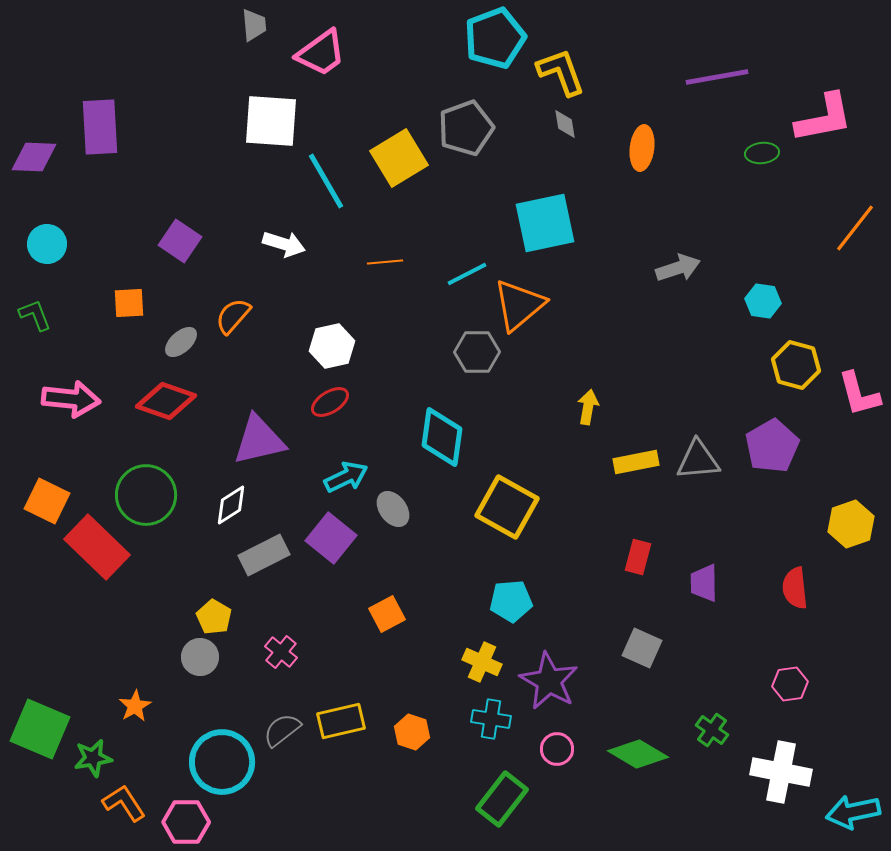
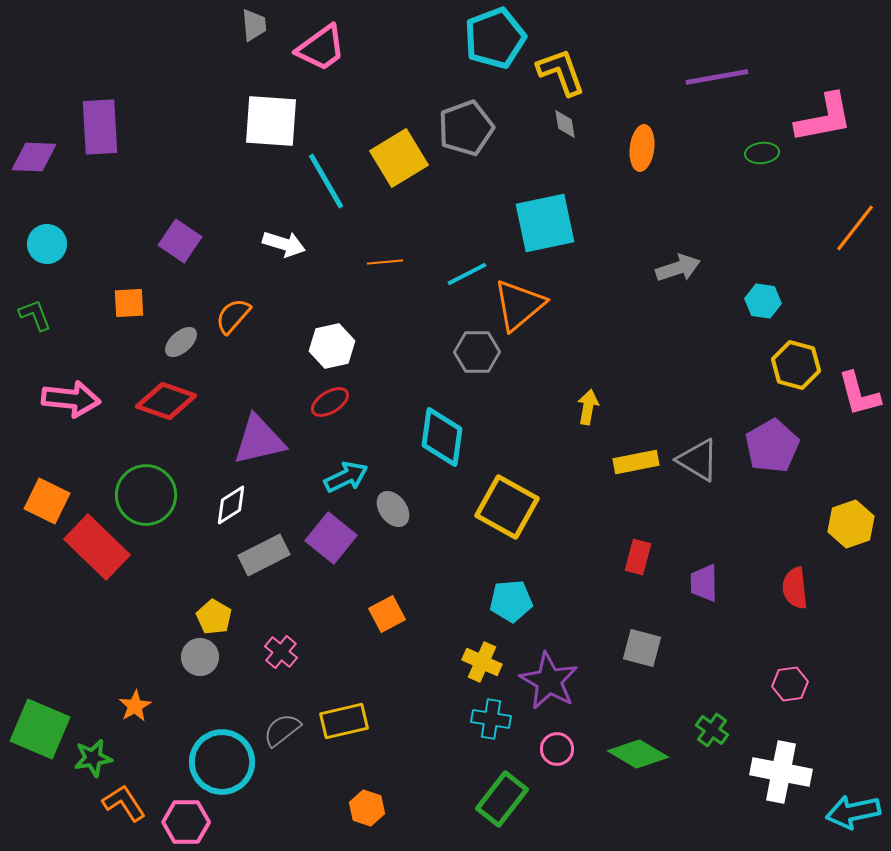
pink trapezoid at (321, 53): moved 5 px up
gray triangle at (698, 460): rotated 36 degrees clockwise
gray square at (642, 648): rotated 9 degrees counterclockwise
yellow rectangle at (341, 721): moved 3 px right
orange hexagon at (412, 732): moved 45 px left, 76 px down
